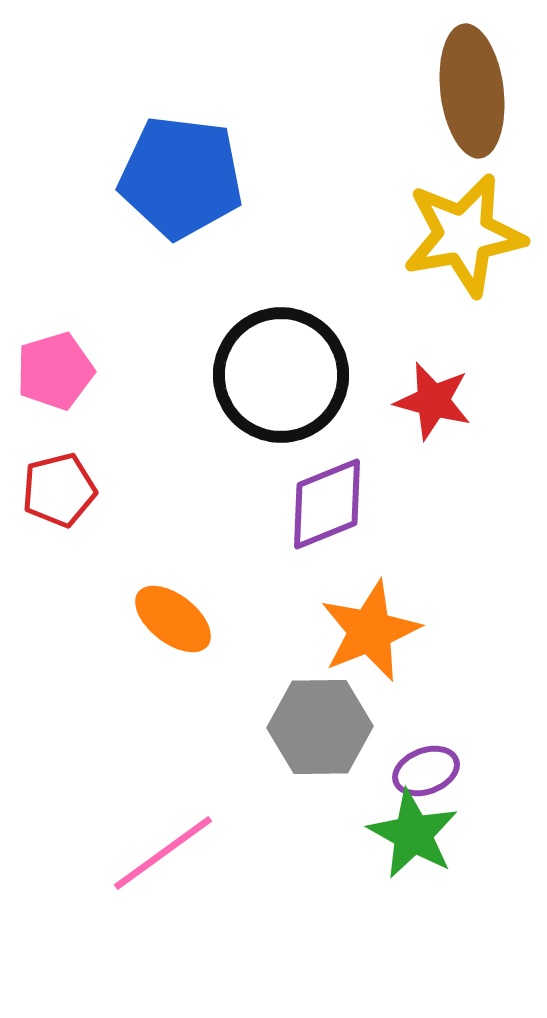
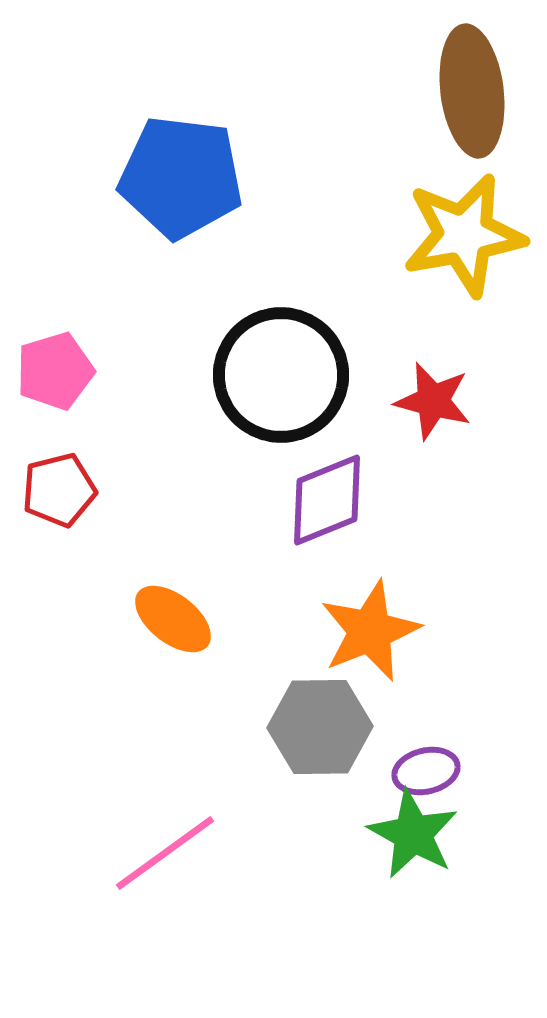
purple diamond: moved 4 px up
purple ellipse: rotated 8 degrees clockwise
pink line: moved 2 px right
